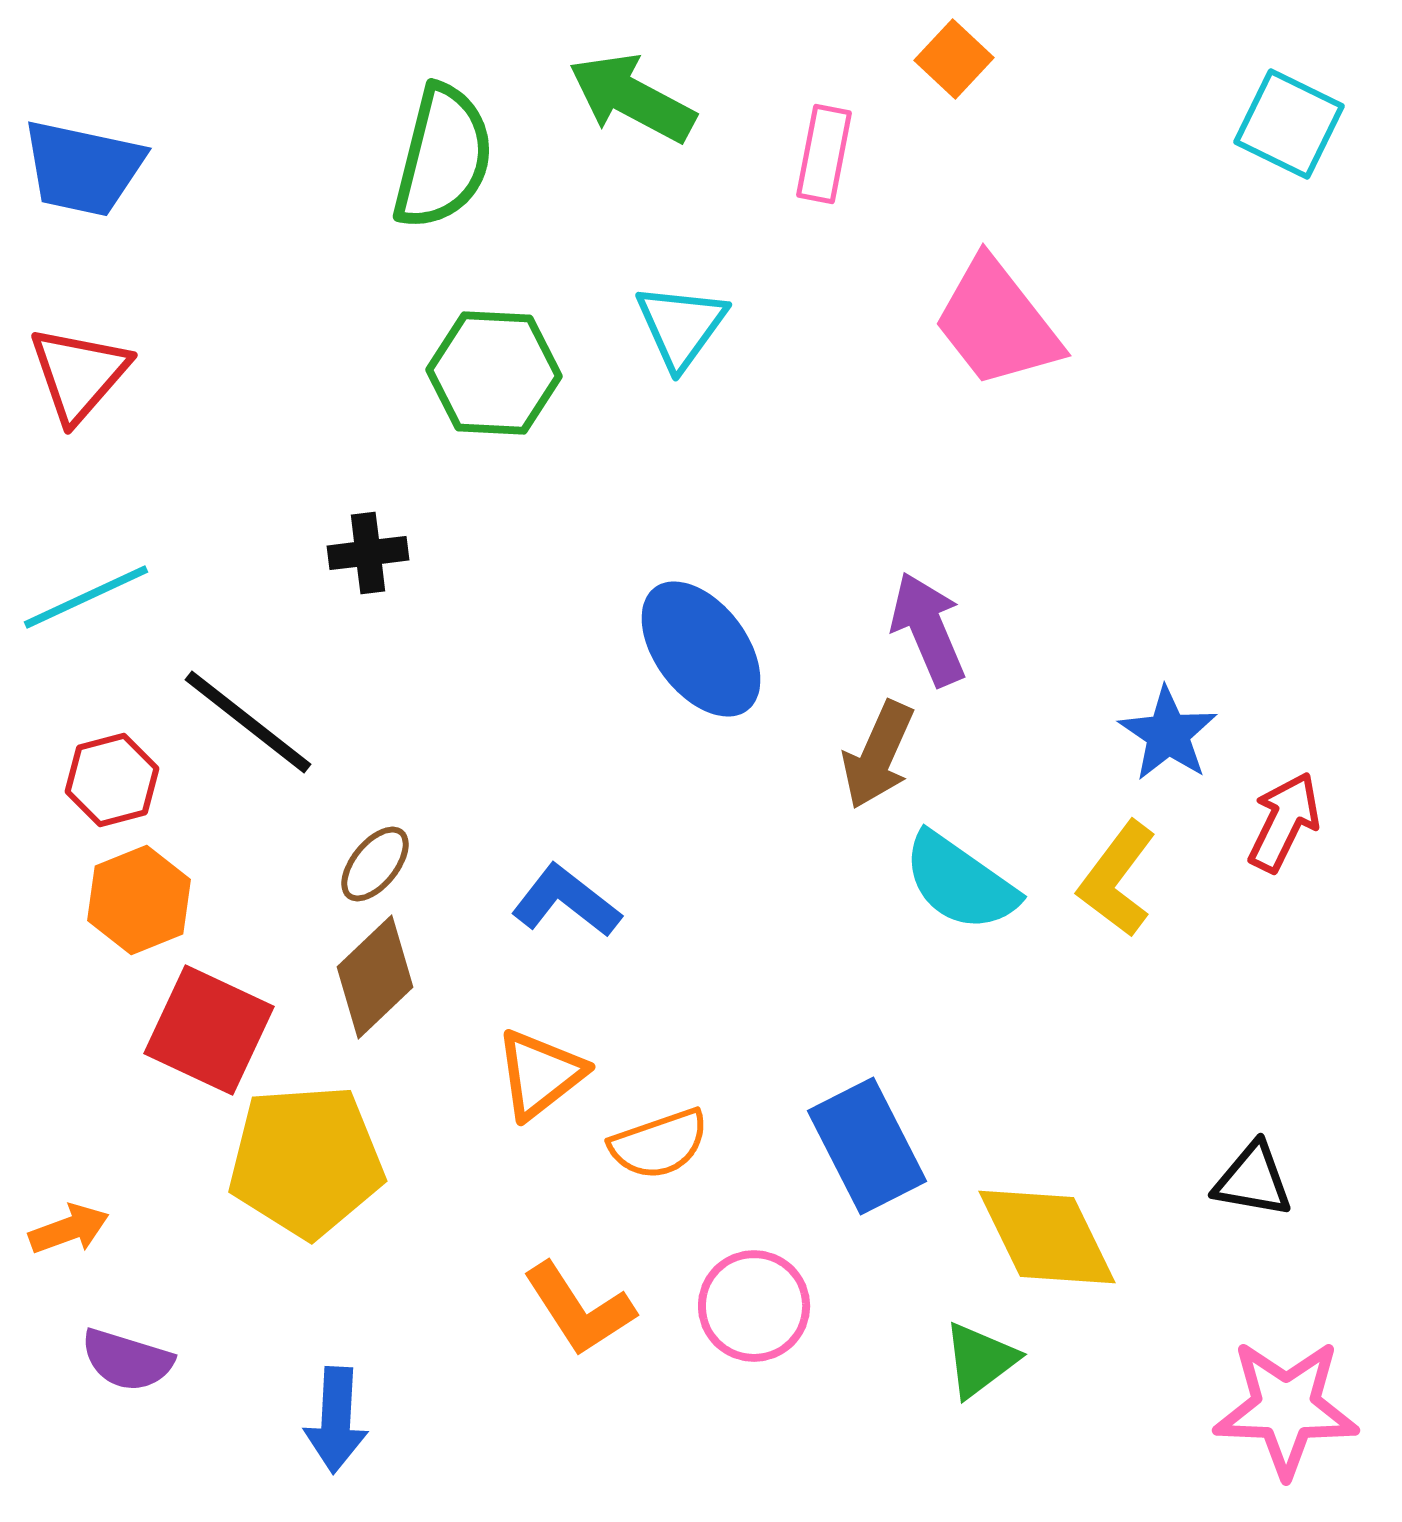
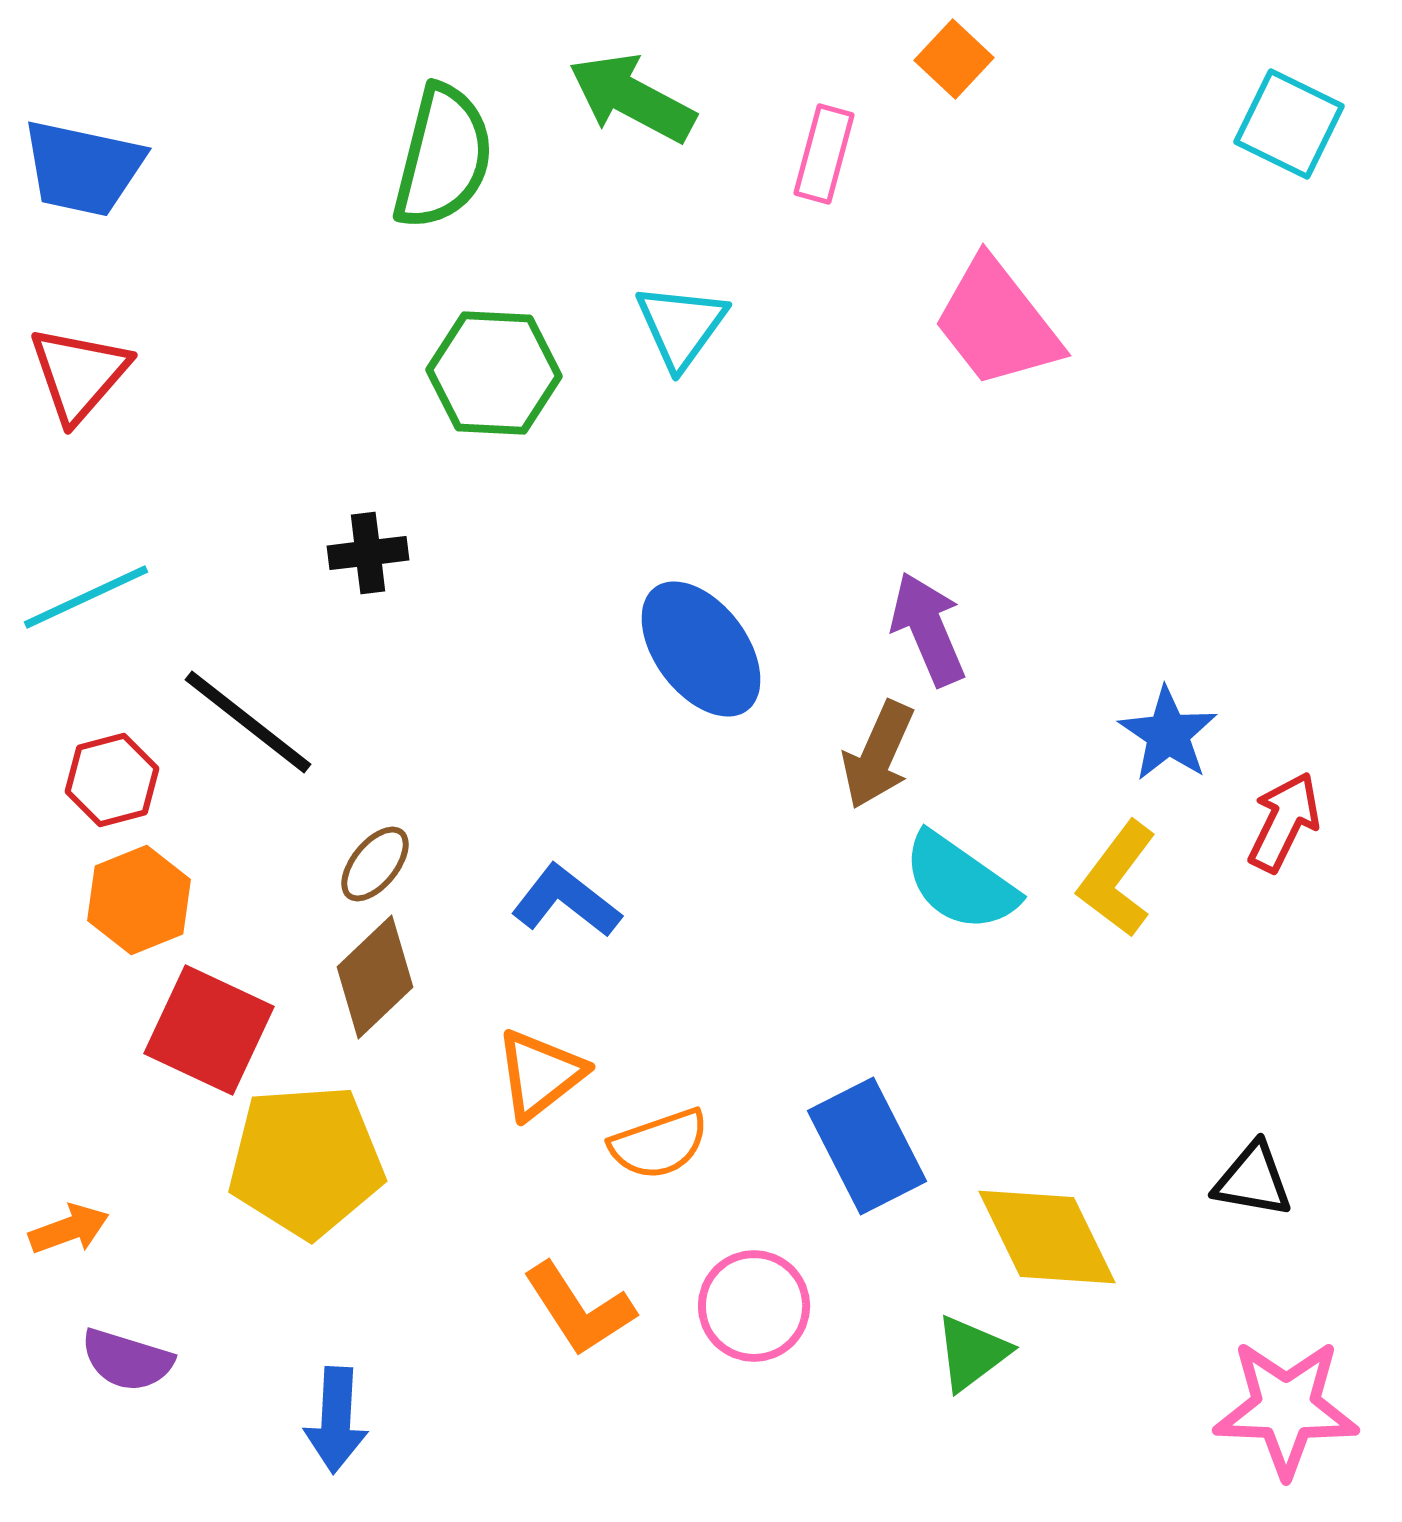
pink rectangle: rotated 4 degrees clockwise
green triangle: moved 8 px left, 7 px up
